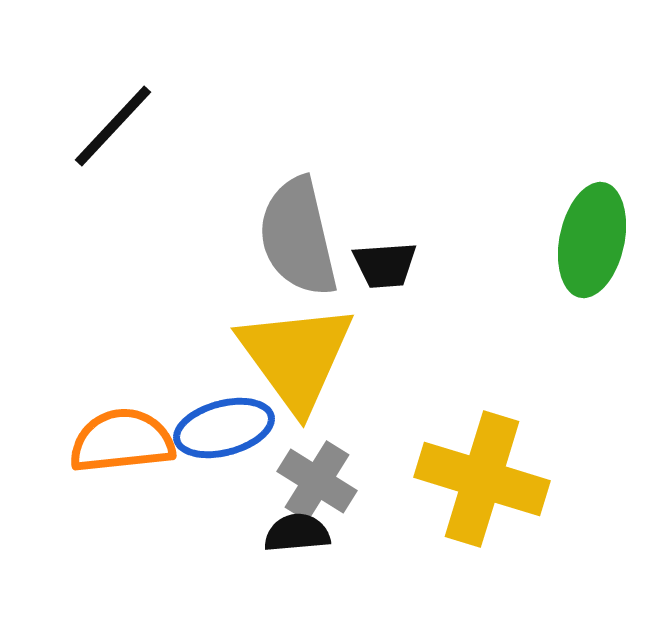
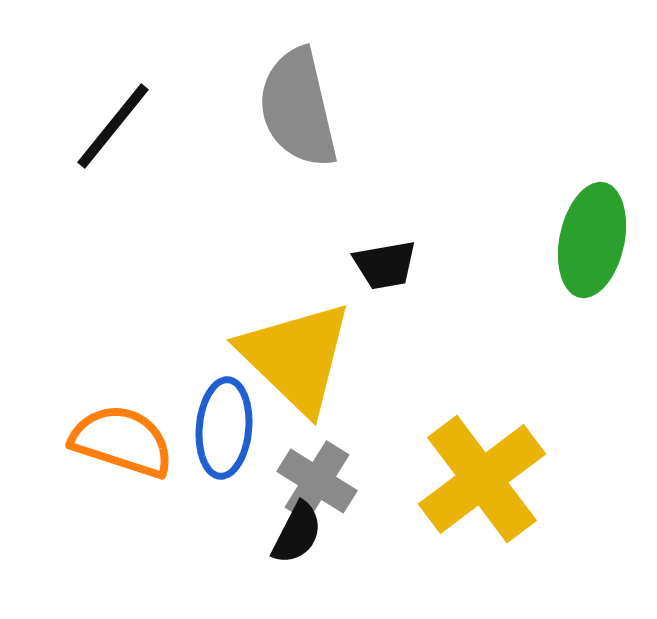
black line: rotated 4 degrees counterclockwise
gray semicircle: moved 129 px up
black trapezoid: rotated 6 degrees counterclockwise
yellow triangle: rotated 10 degrees counterclockwise
blue ellipse: rotated 70 degrees counterclockwise
orange semicircle: rotated 24 degrees clockwise
yellow cross: rotated 36 degrees clockwise
black semicircle: rotated 122 degrees clockwise
